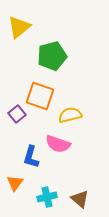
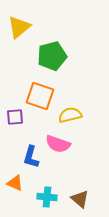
purple square: moved 2 px left, 3 px down; rotated 36 degrees clockwise
orange triangle: rotated 42 degrees counterclockwise
cyan cross: rotated 18 degrees clockwise
